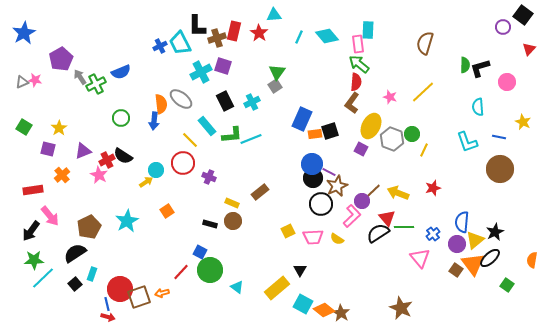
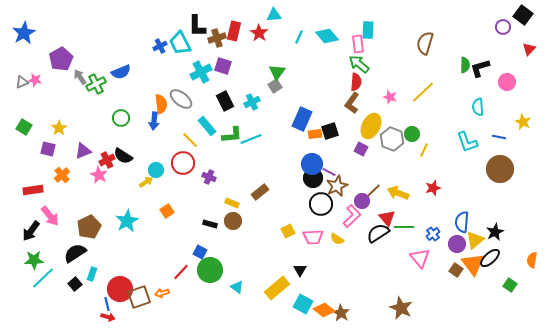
green square at (507, 285): moved 3 px right
